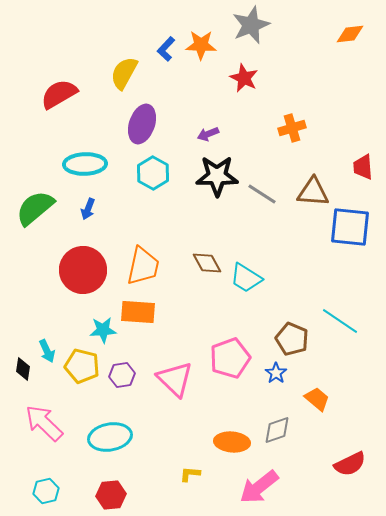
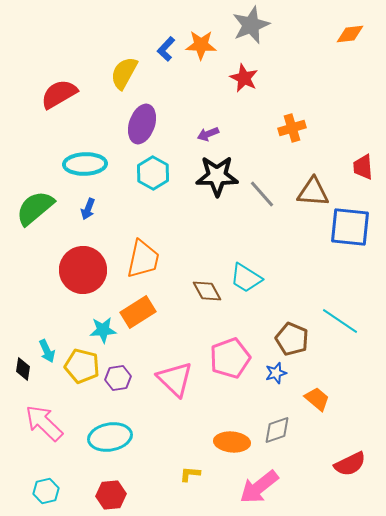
gray line at (262, 194): rotated 16 degrees clockwise
brown diamond at (207, 263): moved 28 px down
orange trapezoid at (143, 266): moved 7 px up
orange rectangle at (138, 312): rotated 36 degrees counterclockwise
blue star at (276, 373): rotated 20 degrees clockwise
purple hexagon at (122, 375): moved 4 px left, 3 px down
